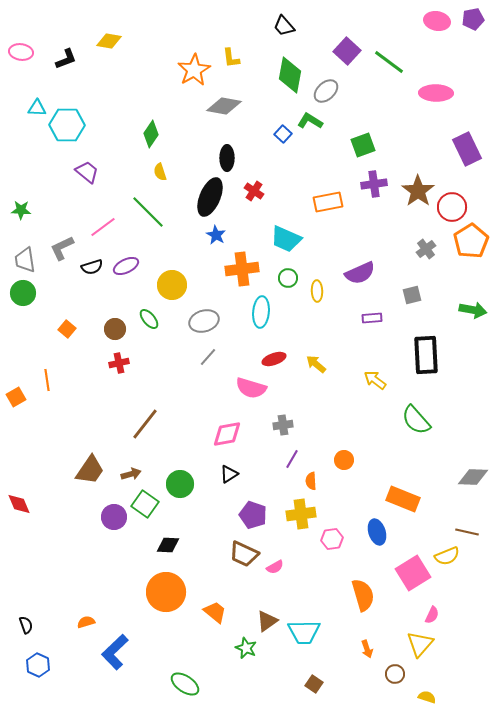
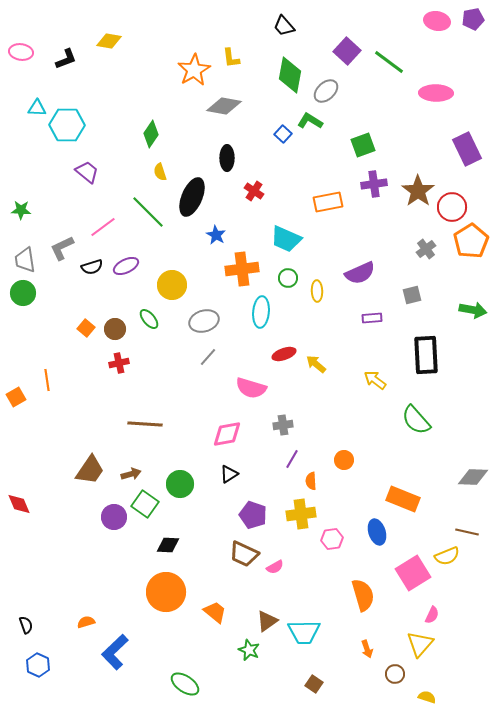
black ellipse at (210, 197): moved 18 px left
orange square at (67, 329): moved 19 px right, 1 px up
red ellipse at (274, 359): moved 10 px right, 5 px up
brown line at (145, 424): rotated 56 degrees clockwise
green star at (246, 648): moved 3 px right, 2 px down
